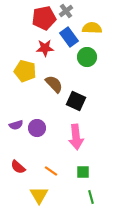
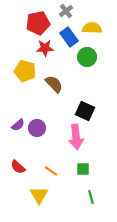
red pentagon: moved 6 px left, 5 px down
black square: moved 9 px right, 10 px down
purple semicircle: moved 2 px right; rotated 24 degrees counterclockwise
green square: moved 3 px up
